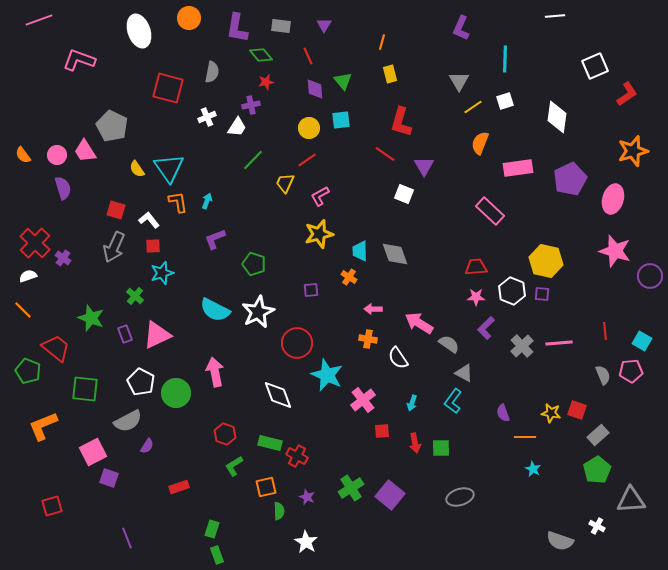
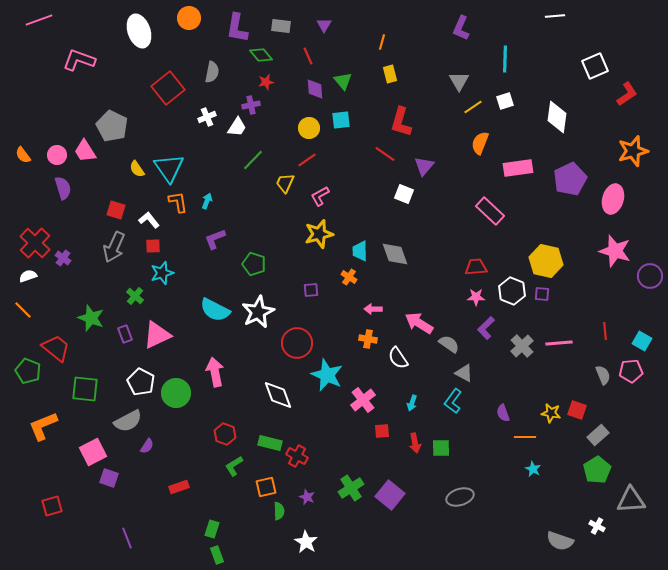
red square at (168, 88): rotated 36 degrees clockwise
purple triangle at (424, 166): rotated 10 degrees clockwise
